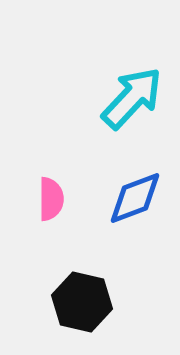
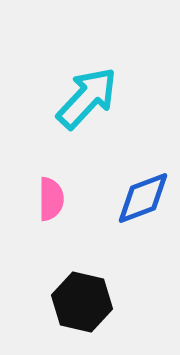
cyan arrow: moved 45 px left
blue diamond: moved 8 px right
